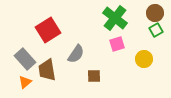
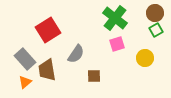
yellow circle: moved 1 px right, 1 px up
